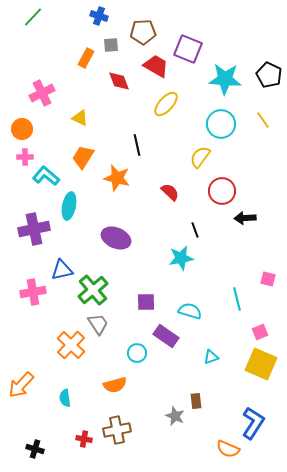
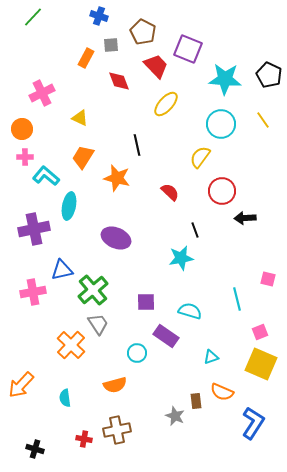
brown pentagon at (143, 32): rotated 30 degrees clockwise
red trapezoid at (156, 66): rotated 16 degrees clockwise
orange semicircle at (228, 449): moved 6 px left, 57 px up
